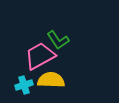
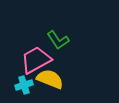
pink trapezoid: moved 4 px left, 4 px down
yellow semicircle: moved 1 px left, 1 px up; rotated 20 degrees clockwise
